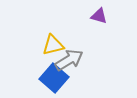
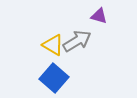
yellow triangle: rotated 45 degrees clockwise
gray arrow: moved 8 px right, 19 px up
